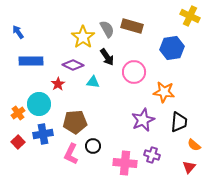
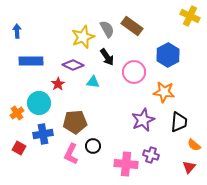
brown rectangle: rotated 20 degrees clockwise
blue arrow: moved 1 px left, 1 px up; rotated 32 degrees clockwise
yellow star: rotated 15 degrees clockwise
blue hexagon: moved 4 px left, 7 px down; rotated 20 degrees counterclockwise
cyan circle: moved 1 px up
orange cross: moved 1 px left
red square: moved 1 px right, 6 px down; rotated 16 degrees counterclockwise
purple cross: moved 1 px left
pink cross: moved 1 px right, 1 px down
